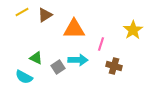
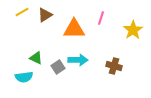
pink line: moved 26 px up
cyan semicircle: rotated 36 degrees counterclockwise
